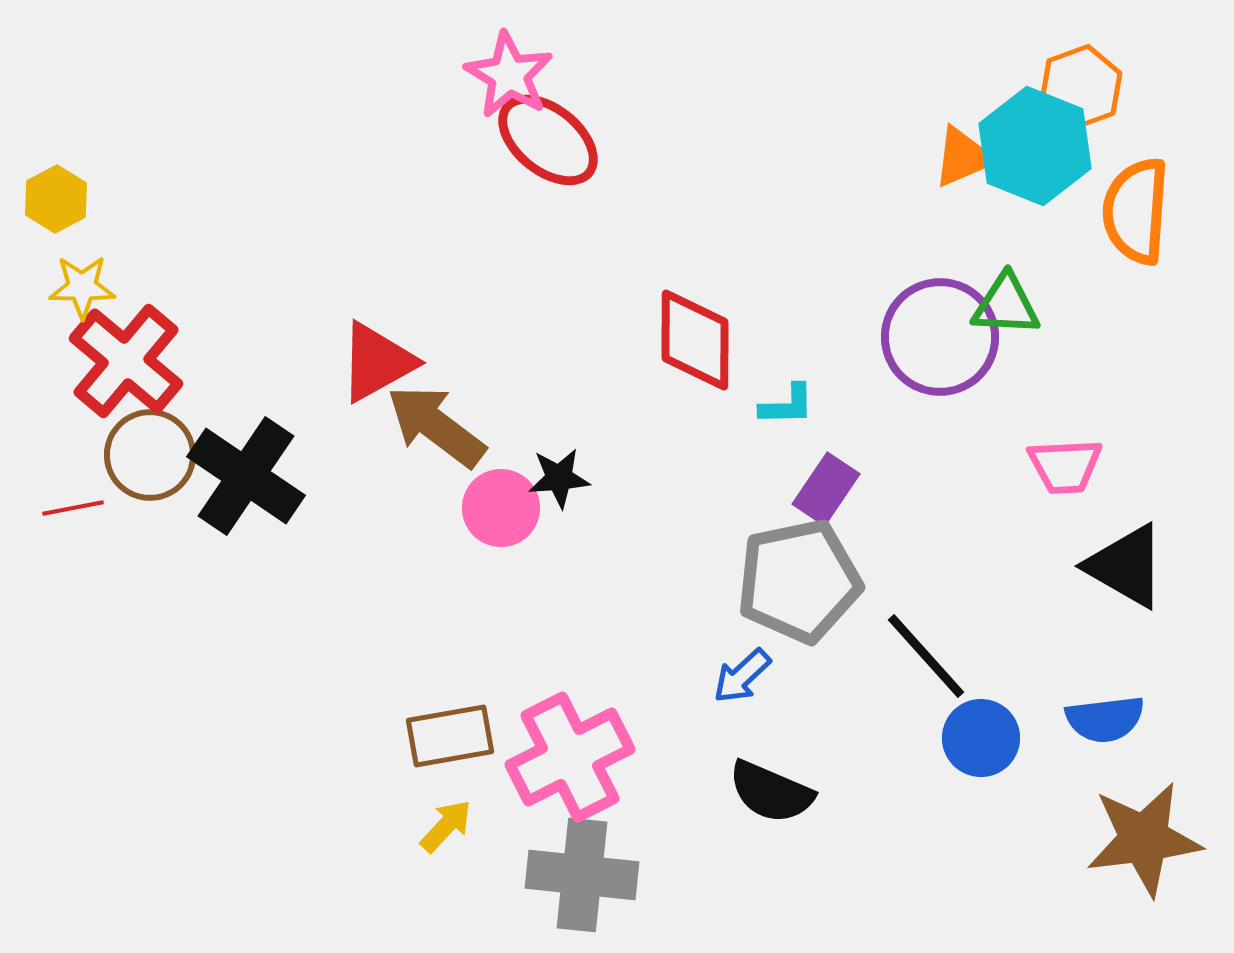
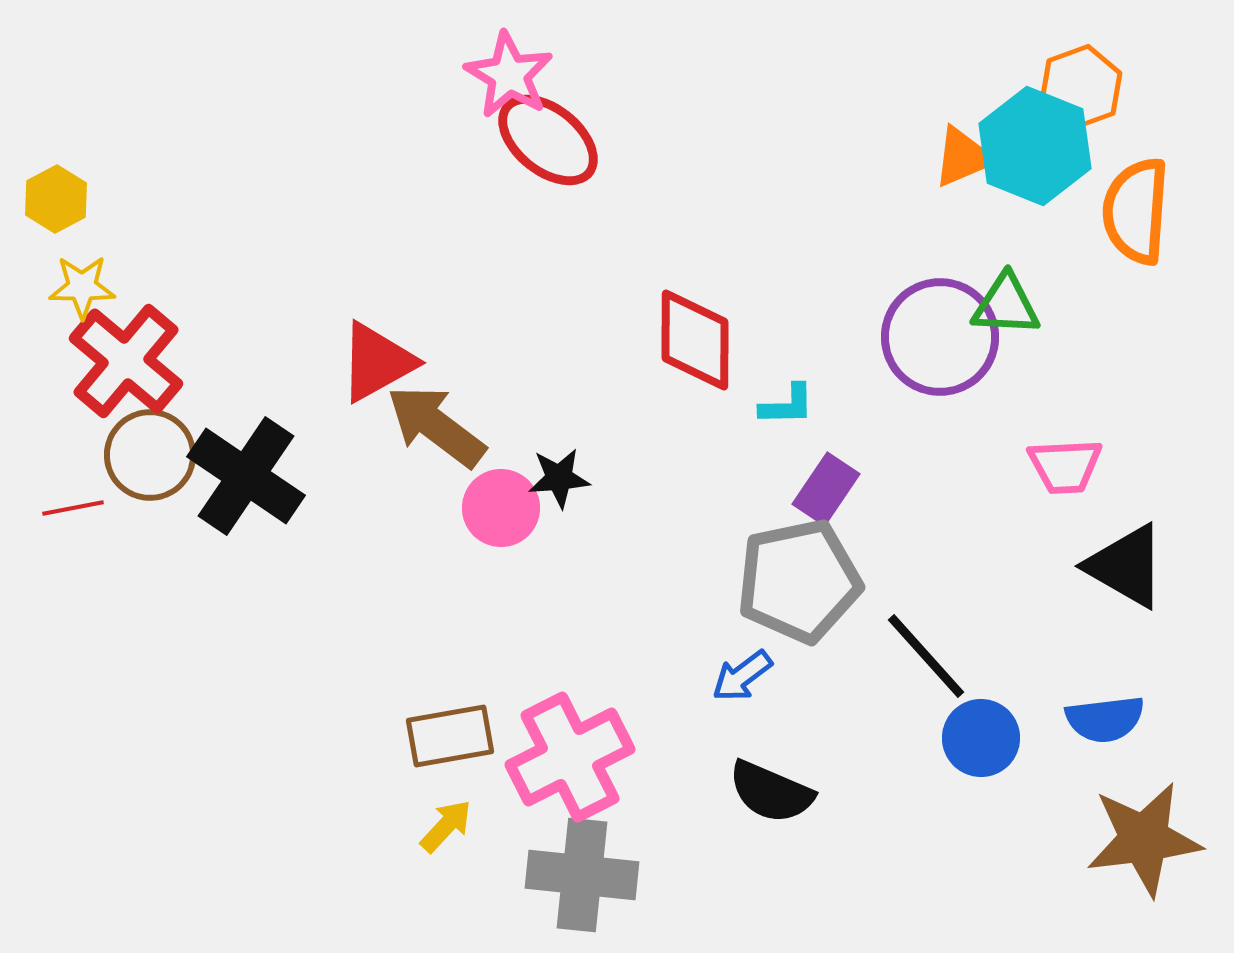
blue arrow: rotated 6 degrees clockwise
